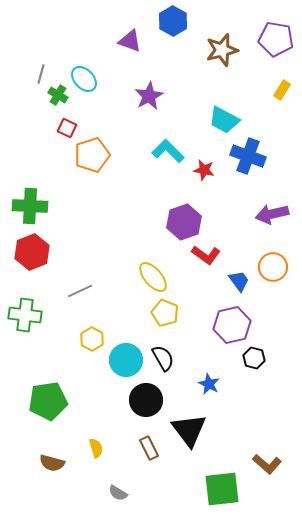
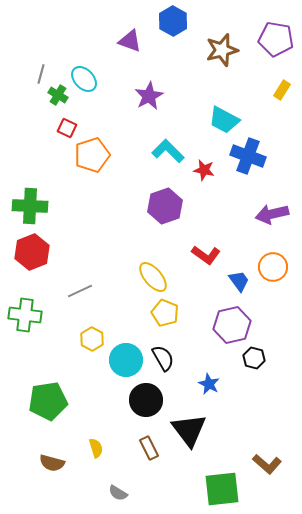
purple hexagon at (184, 222): moved 19 px left, 16 px up
